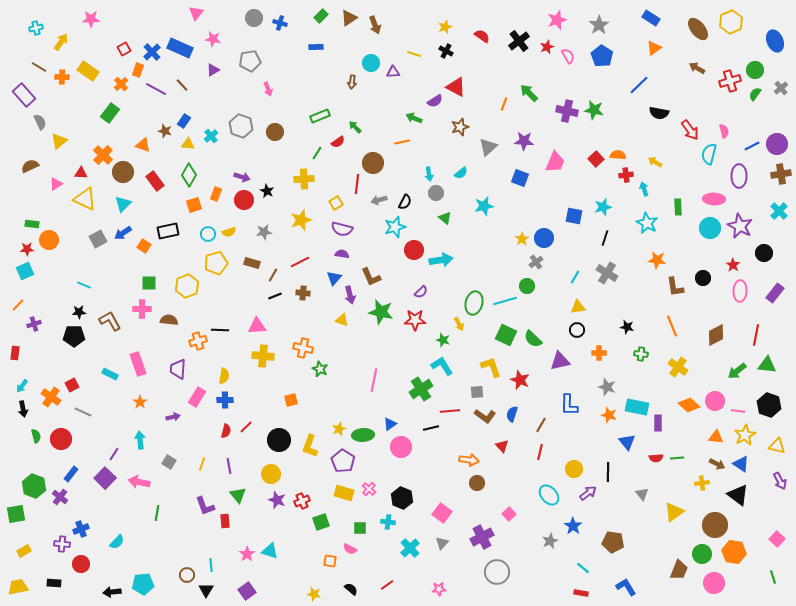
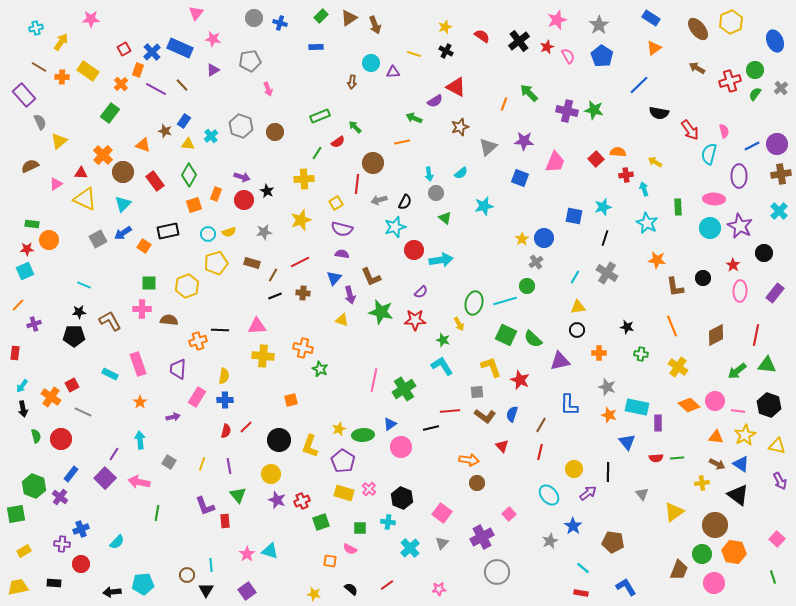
orange semicircle at (618, 155): moved 3 px up
green cross at (421, 389): moved 17 px left
